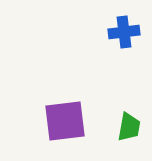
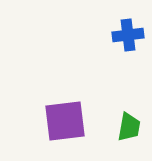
blue cross: moved 4 px right, 3 px down
